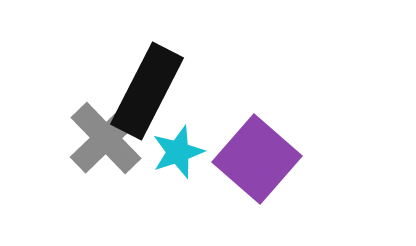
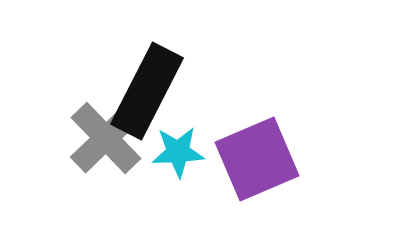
cyan star: rotated 16 degrees clockwise
purple square: rotated 26 degrees clockwise
